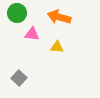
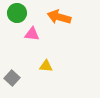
yellow triangle: moved 11 px left, 19 px down
gray square: moved 7 px left
